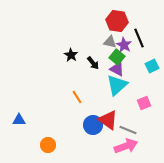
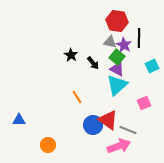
black line: rotated 24 degrees clockwise
pink arrow: moved 7 px left
